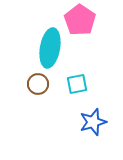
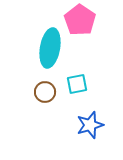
brown circle: moved 7 px right, 8 px down
blue star: moved 3 px left, 3 px down
